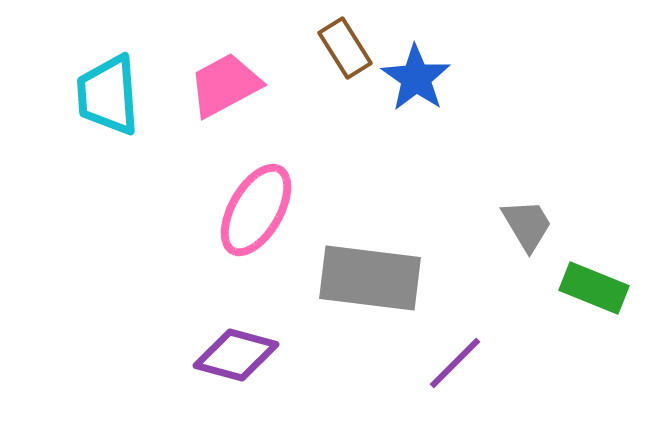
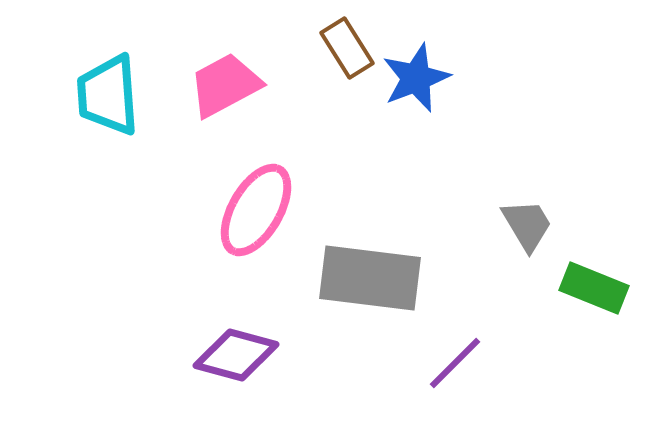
brown rectangle: moved 2 px right
blue star: rotated 16 degrees clockwise
